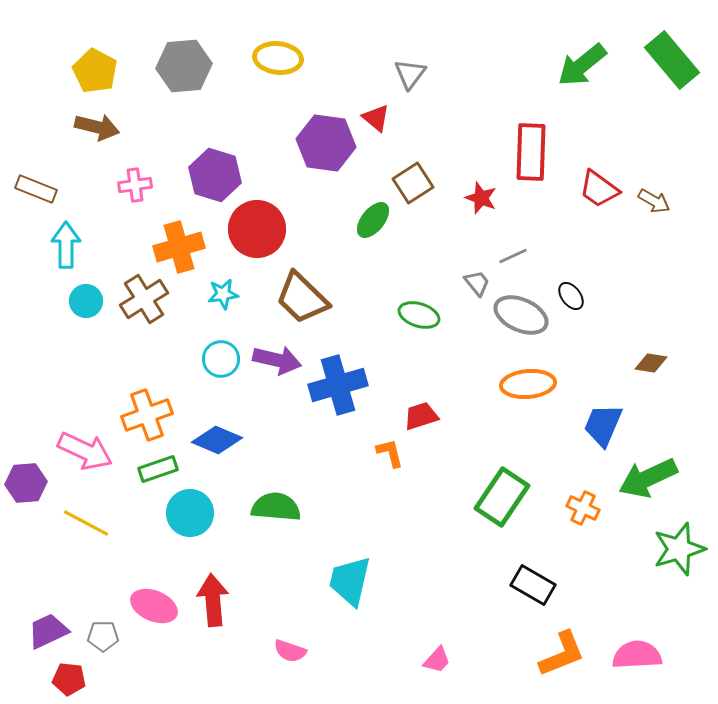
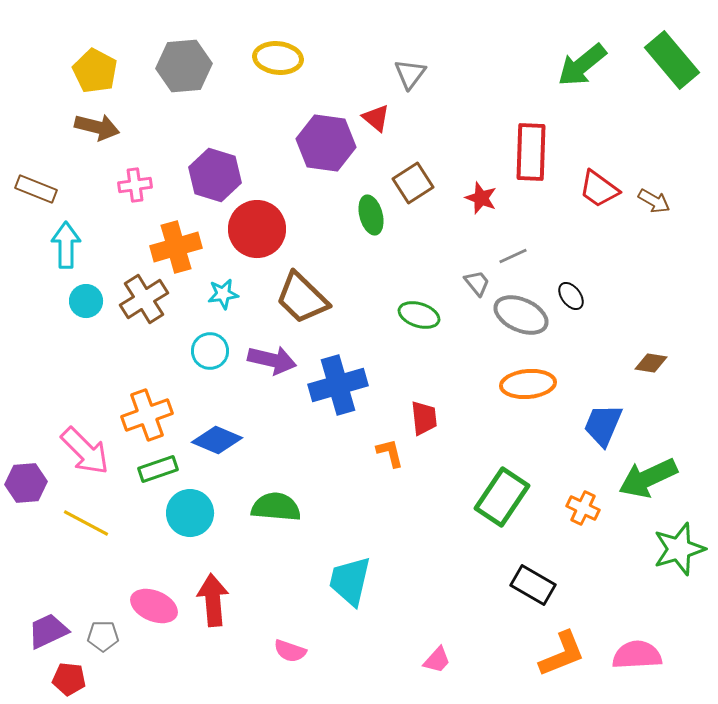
green ellipse at (373, 220): moved 2 px left, 5 px up; rotated 54 degrees counterclockwise
orange cross at (179, 247): moved 3 px left
cyan circle at (221, 359): moved 11 px left, 8 px up
purple arrow at (277, 360): moved 5 px left
red trapezoid at (421, 416): moved 3 px right, 2 px down; rotated 102 degrees clockwise
pink arrow at (85, 451): rotated 20 degrees clockwise
